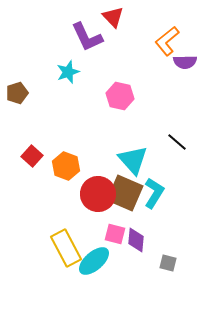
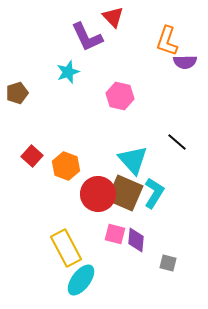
orange L-shape: rotated 32 degrees counterclockwise
cyan ellipse: moved 13 px left, 19 px down; rotated 12 degrees counterclockwise
